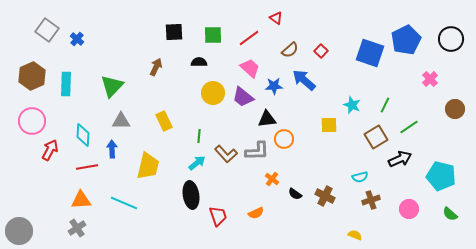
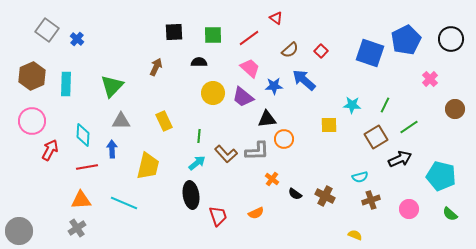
cyan star at (352, 105): rotated 18 degrees counterclockwise
